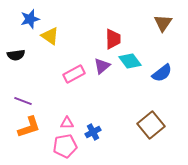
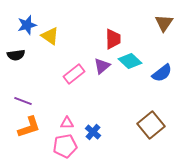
blue star: moved 3 px left, 6 px down
brown triangle: moved 1 px right
cyan diamond: rotated 10 degrees counterclockwise
pink rectangle: rotated 10 degrees counterclockwise
blue cross: rotated 21 degrees counterclockwise
